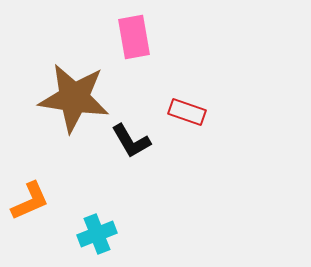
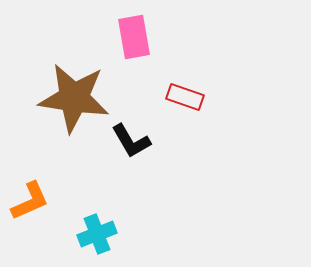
red rectangle: moved 2 px left, 15 px up
